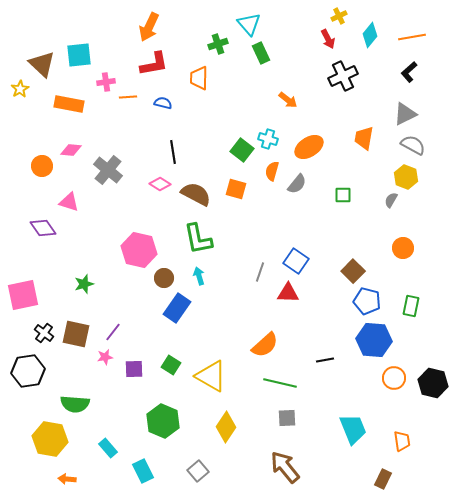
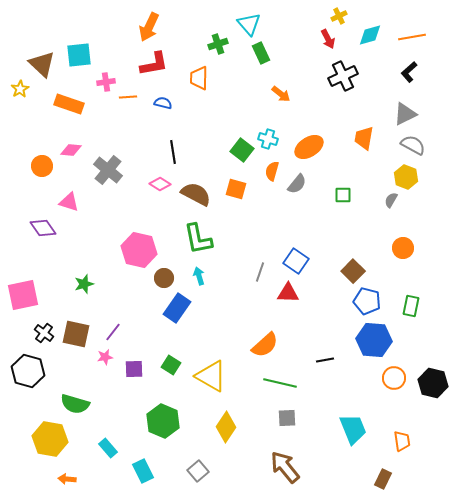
cyan diamond at (370, 35): rotated 35 degrees clockwise
orange arrow at (288, 100): moved 7 px left, 6 px up
orange rectangle at (69, 104): rotated 8 degrees clockwise
black hexagon at (28, 371): rotated 24 degrees clockwise
green semicircle at (75, 404): rotated 12 degrees clockwise
